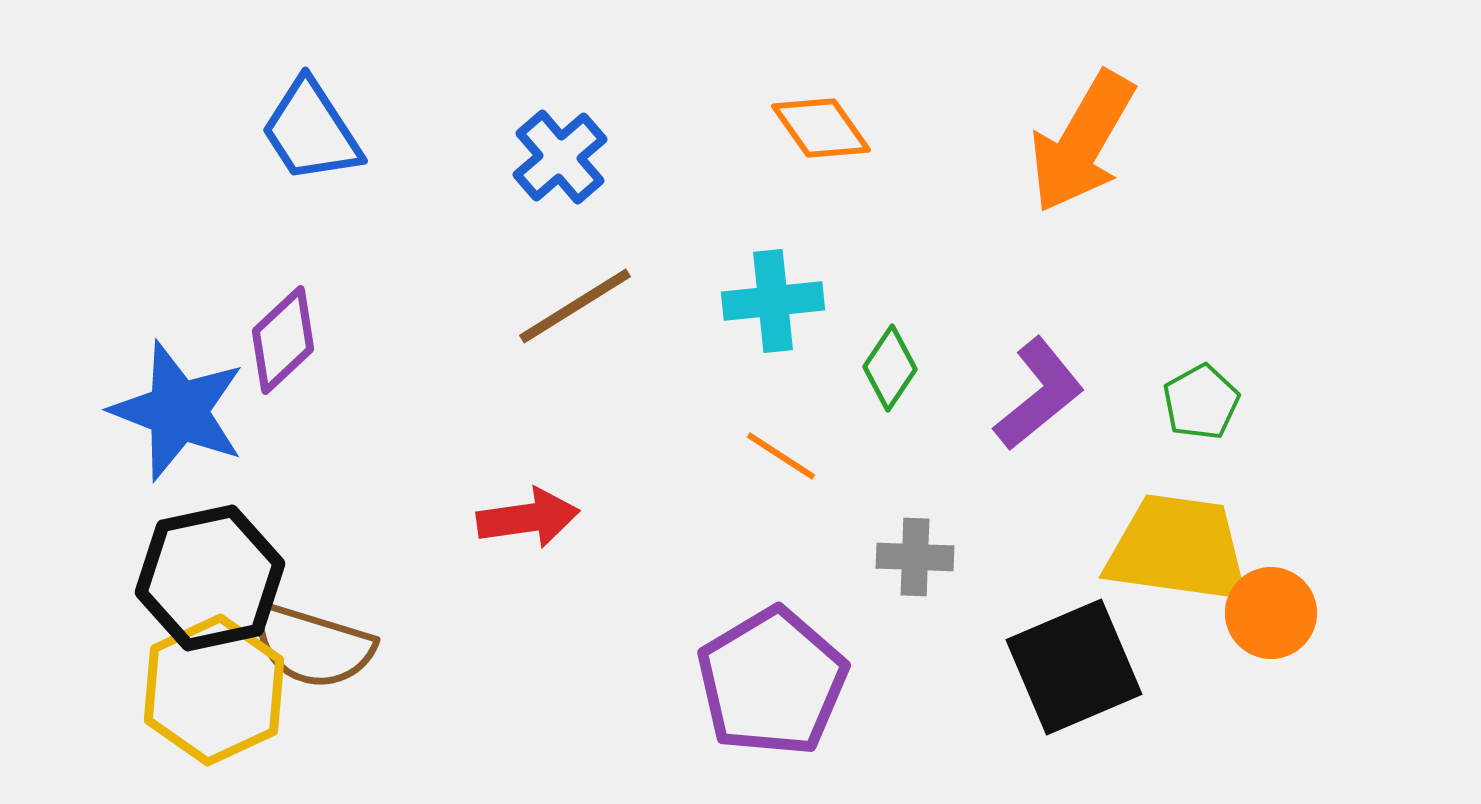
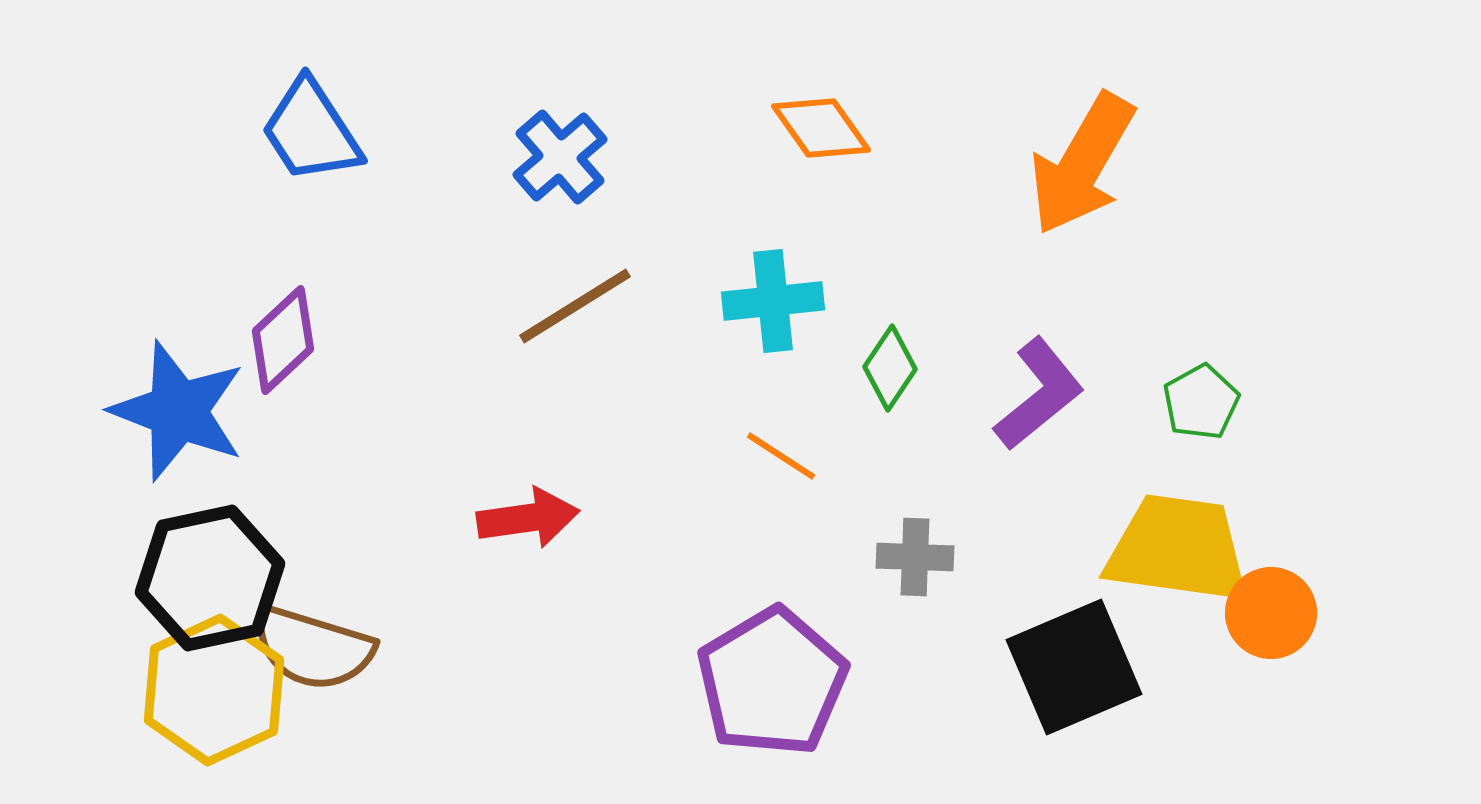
orange arrow: moved 22 px down
brown semicircle: moved 2 px down
